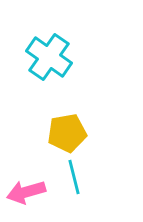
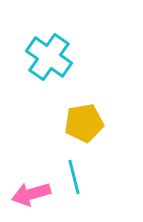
yellow pentagon: moved 17 px right, 10 px up
pink arrow: moved 5 px right, 2 px down
